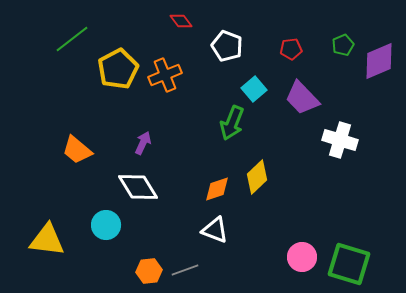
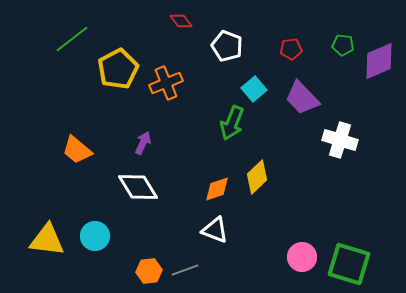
green pentagon: rotated 30 degrees clockwise
orange cross: moved 1 px right, 8 px down
cyan circle: moved 11 px left, 11 px down
